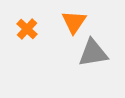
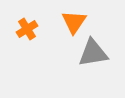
orange cross: rotated 15 degrees clockwise
